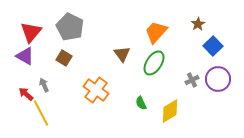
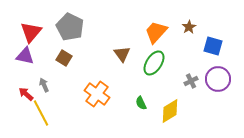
brown star: moved 9 px left, 3 px down
blue square: rotated 30 degrees counterclockwise
purple triangle: rotated 18 degrees counterclockwise
gray cross: moved 1 px left, 1 px down
orange cross: moved 1 px right, 4 px down
